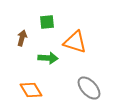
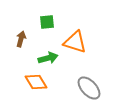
brown arrow: moved 1 px left, 1 px down
green arrow: rotated 18 degrees counterclockwise
orange diamond: moved 5 px right, 8 px up
